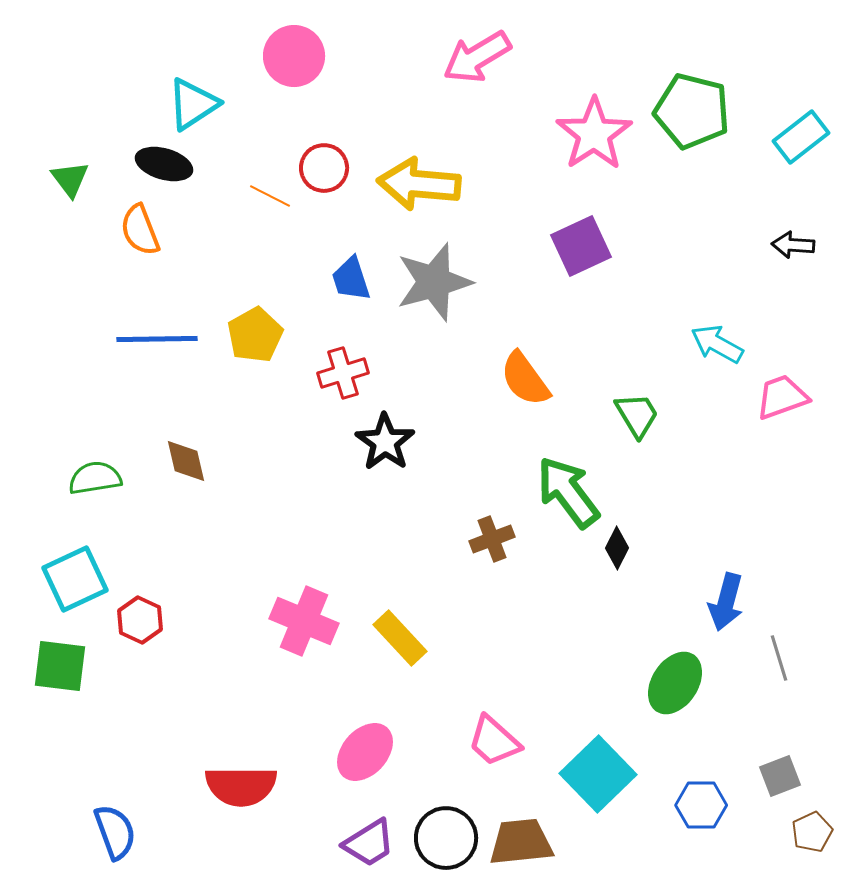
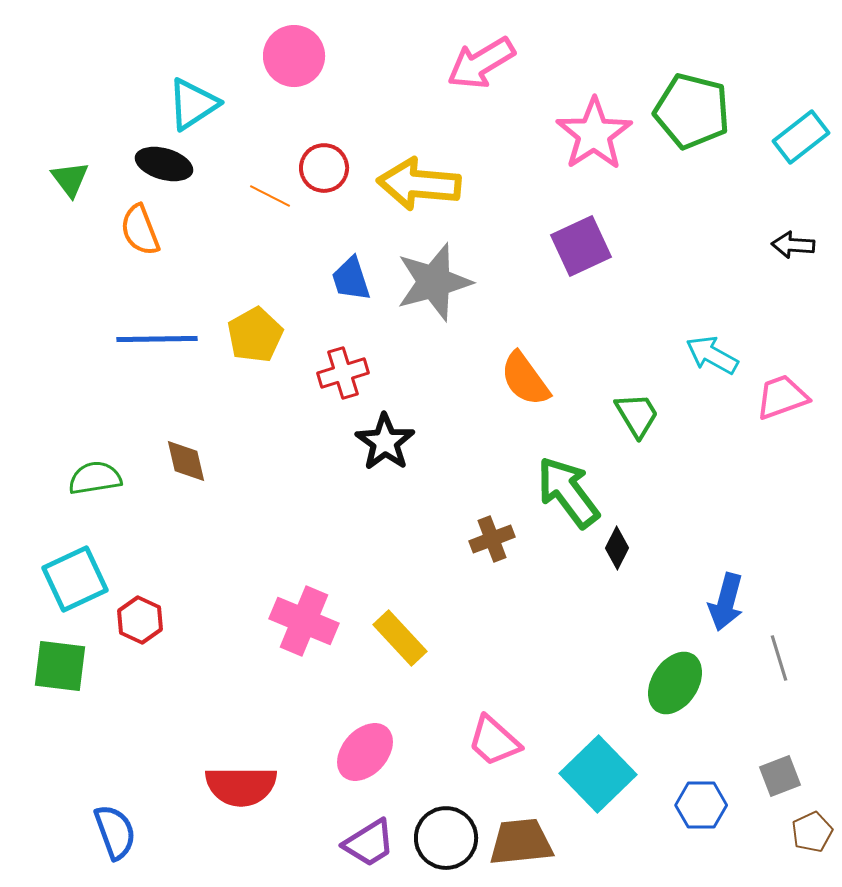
pink arrow at (477, 57): moved 4 px right, 6 px down
cyan arrow at (717, 344): moved 5 px left, 11 px down
